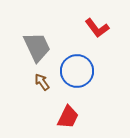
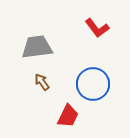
gray trapezoid: rotated 72 degrees counterclockwise
blue circle: moved 16 px right, 13 px down
red trapezoid: moved 1 px up
